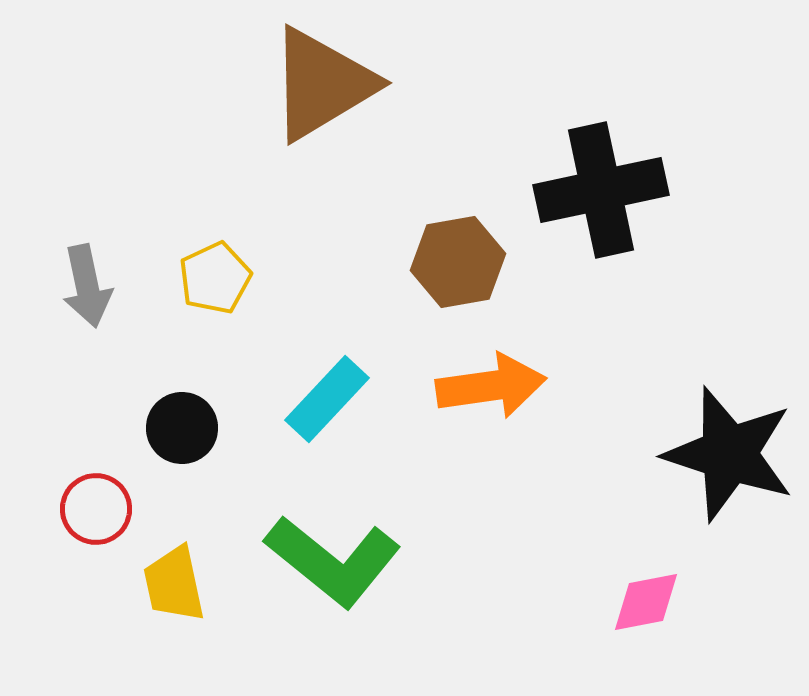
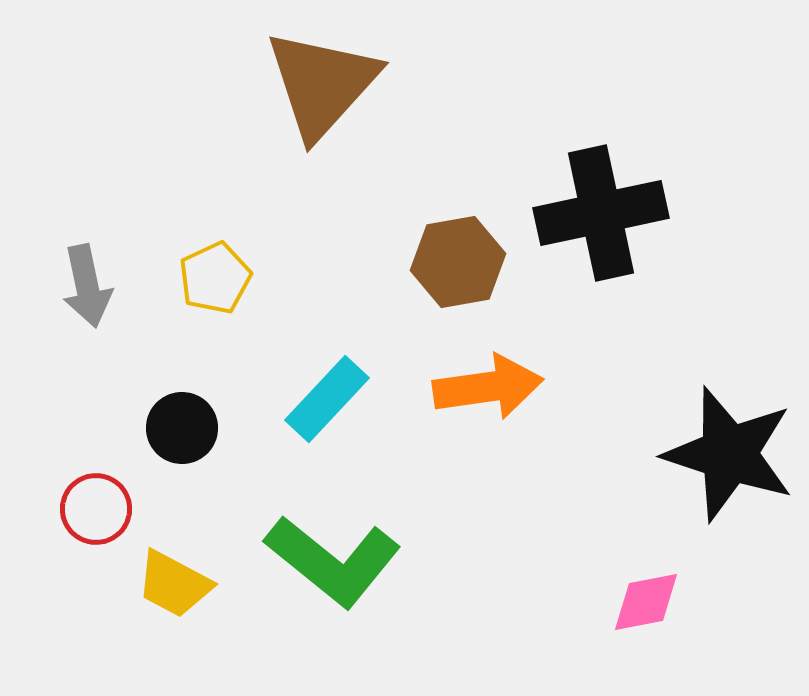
brown triangle: rotated 17 degrees counterclockwise
black cross: moved 23 px down
orange arrow: moved 3 px left, 1 px down
yellow trapezoid: rotated 50 degrees counterclockwise
